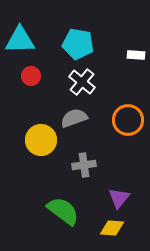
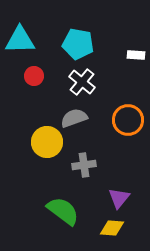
red circle: moved 3 px right
yellow circle: moved 6 px right, 2 px down
